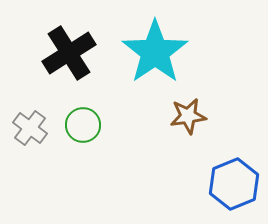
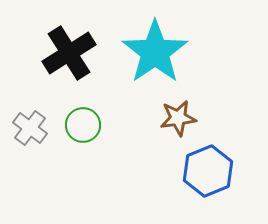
brown star: moved 10 px left, 2 px down
blue hexagon: moved 26 px left, 13 px up
